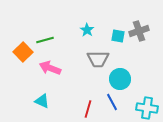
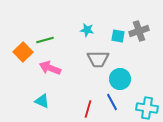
cyan star: rotated 24 degrees counterclockwise
